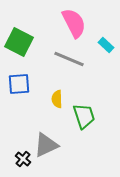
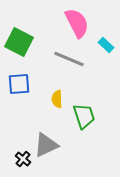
pink semicircle: moved 3 px right
